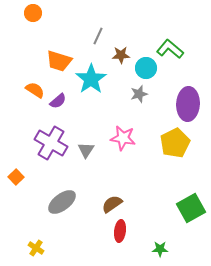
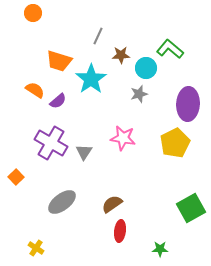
gray triangle: moved 2 px left, 2 px down
